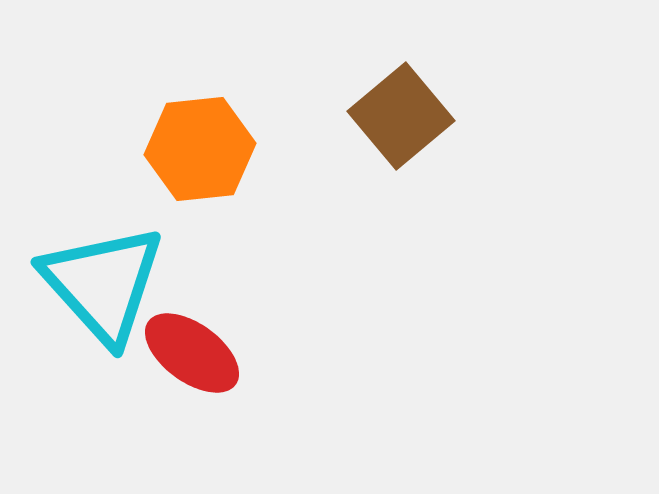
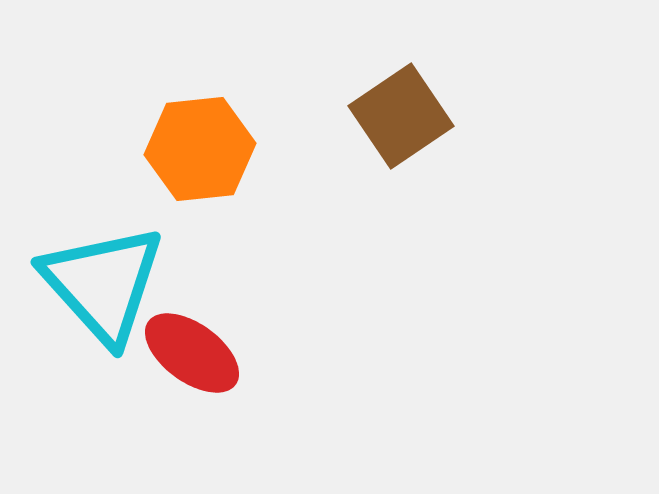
brown square: rotated 6 degrees clockwise
